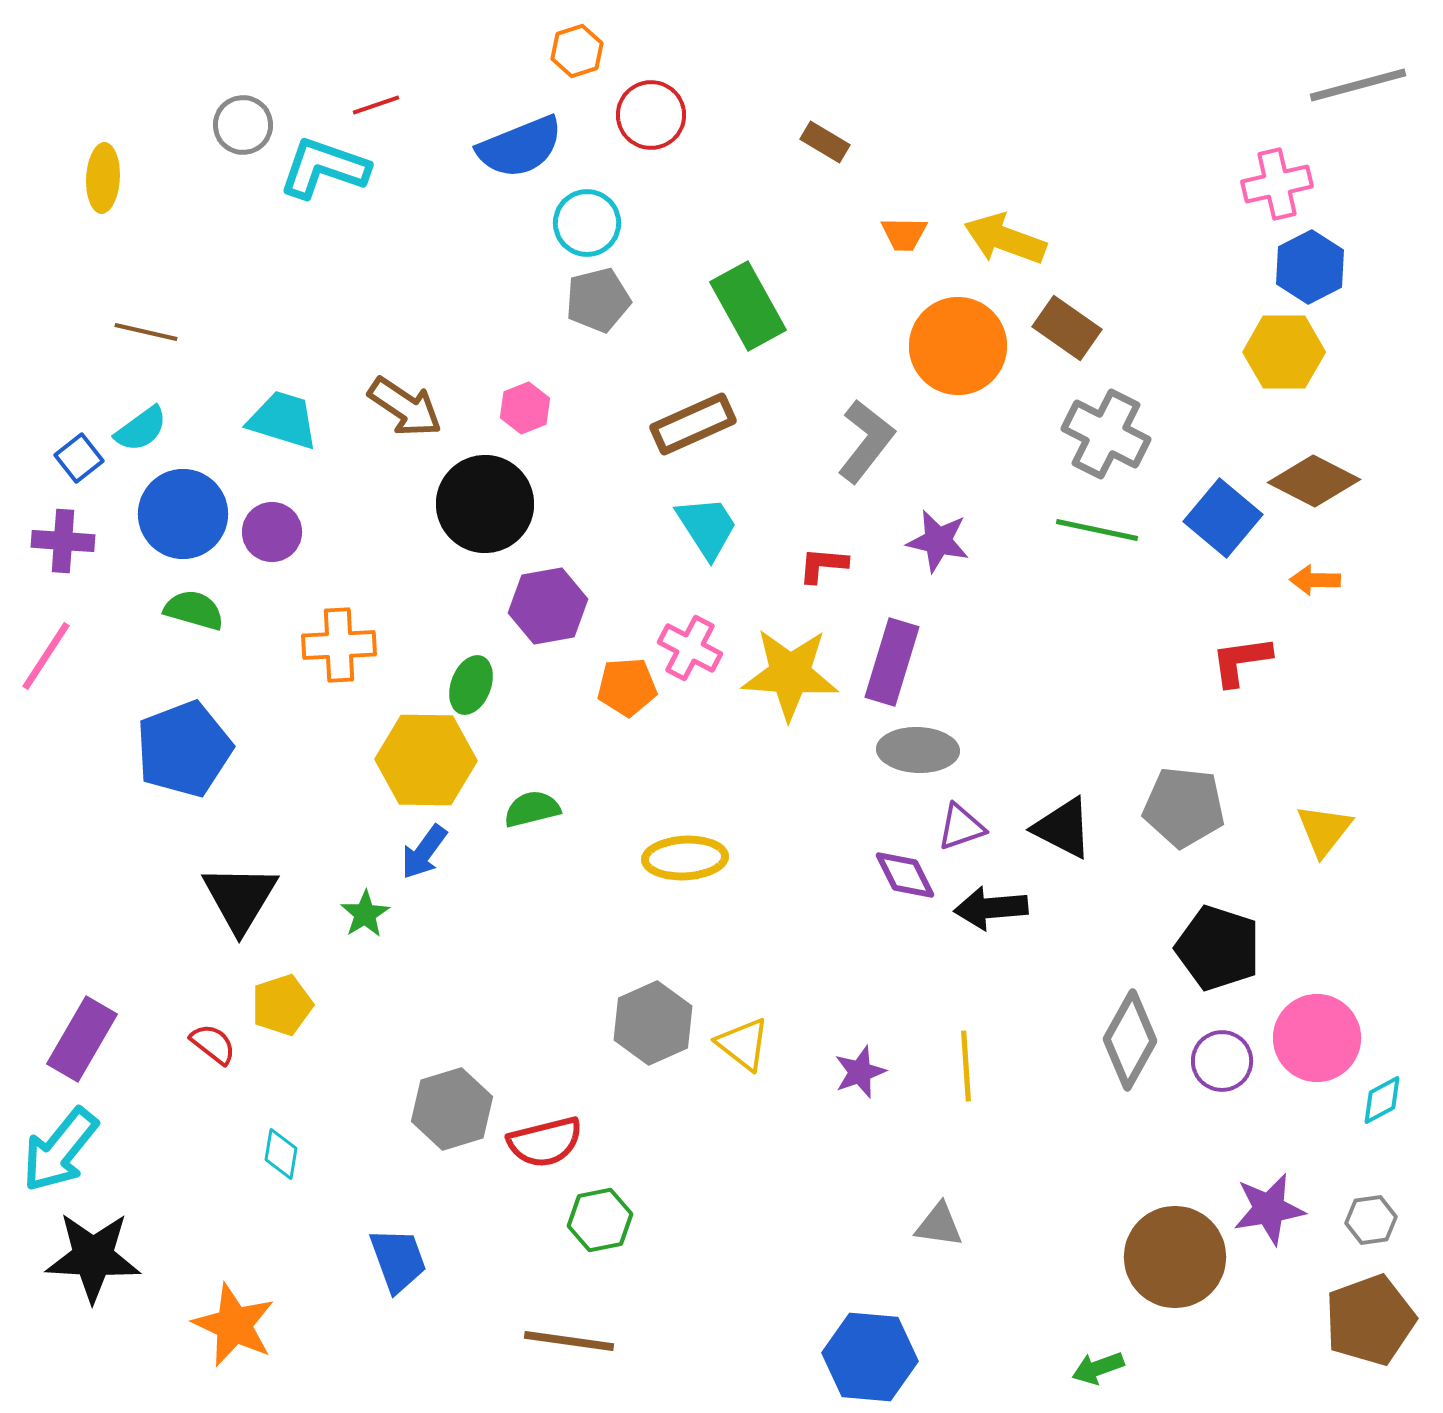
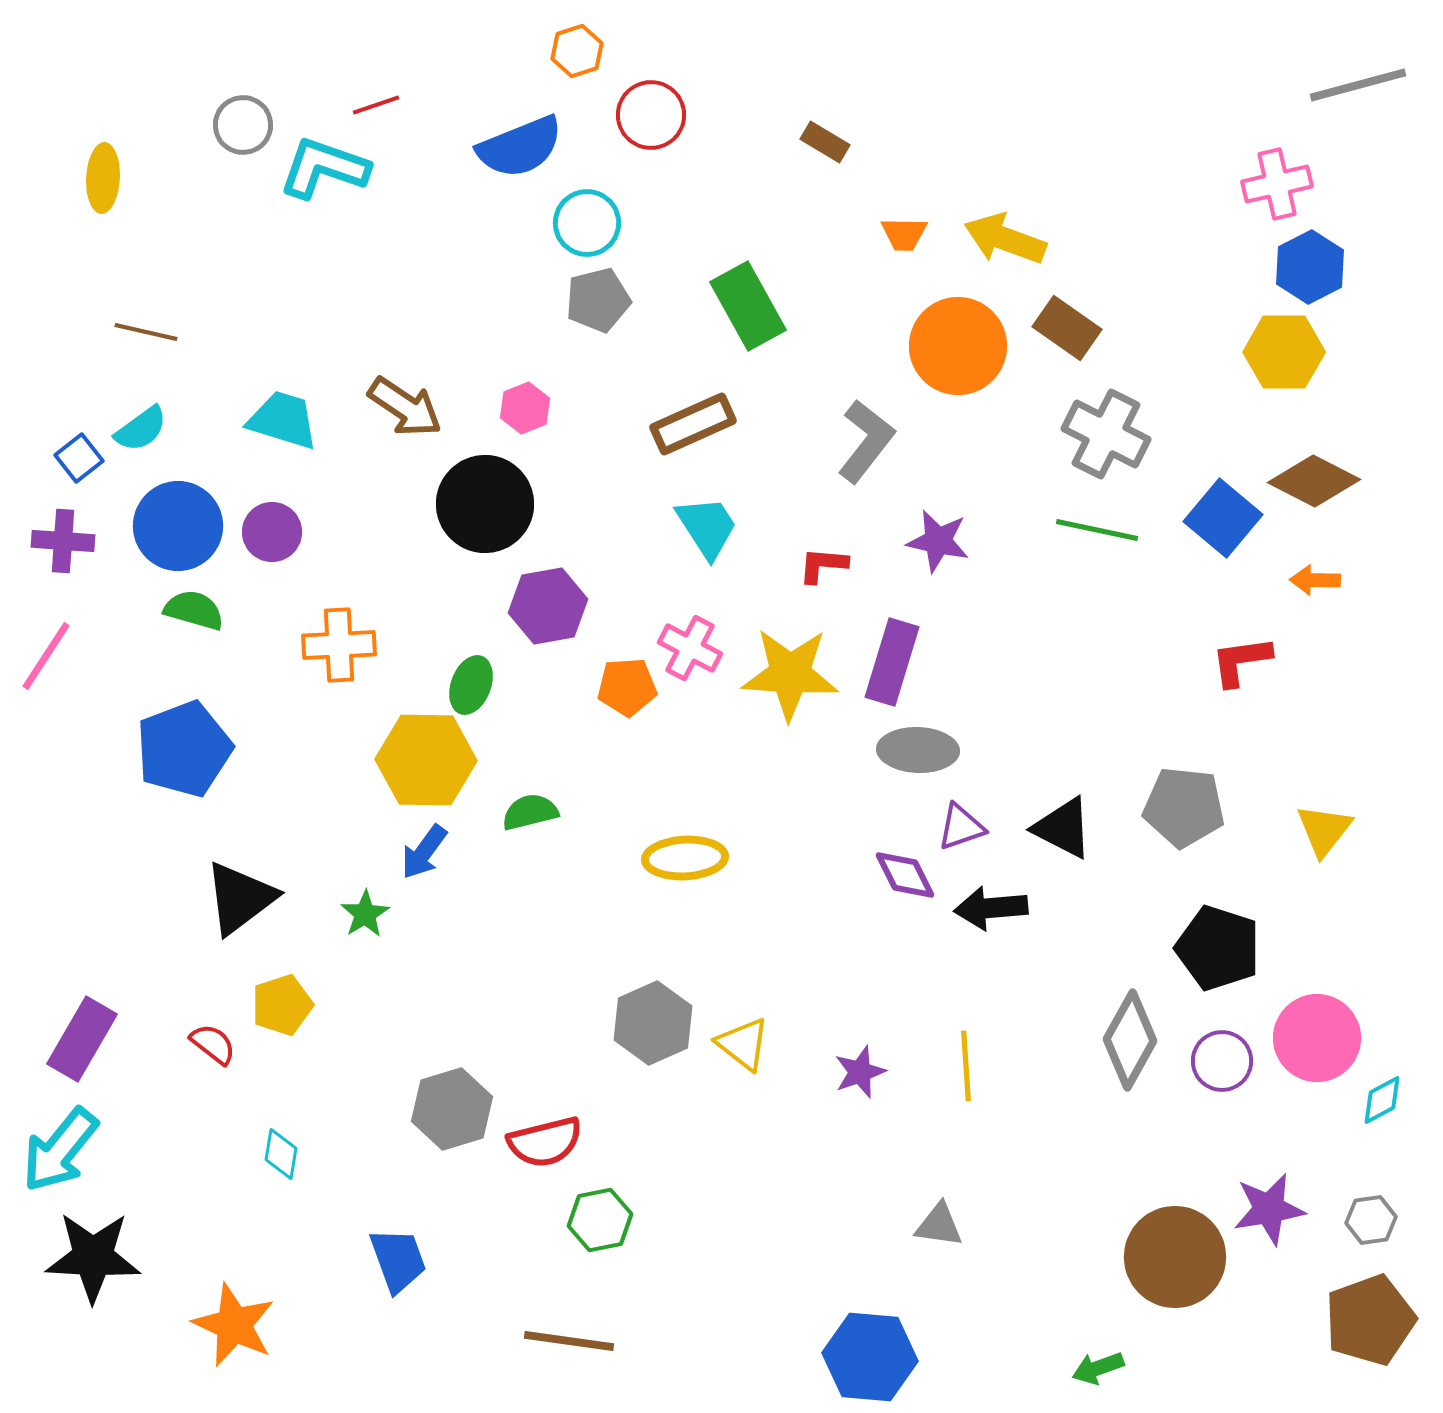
blue circle at (183, 514): moved 5 px left, 12 px down
green semicircle at (532, 809): moved 2 px left, 3 px down
black triangle at (240, 898): rotated 22 degrees clockwise
